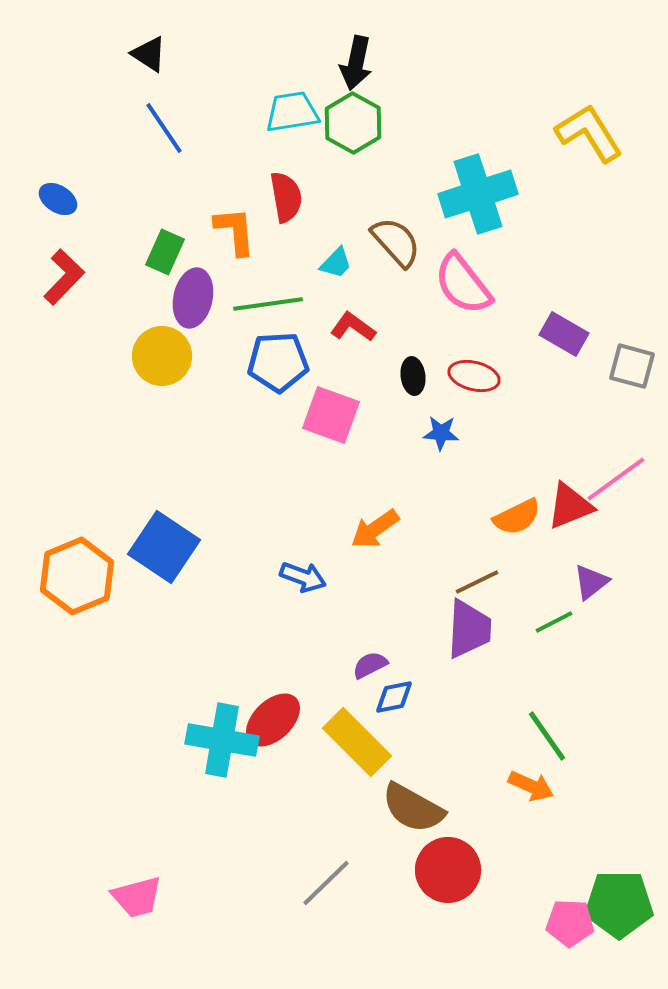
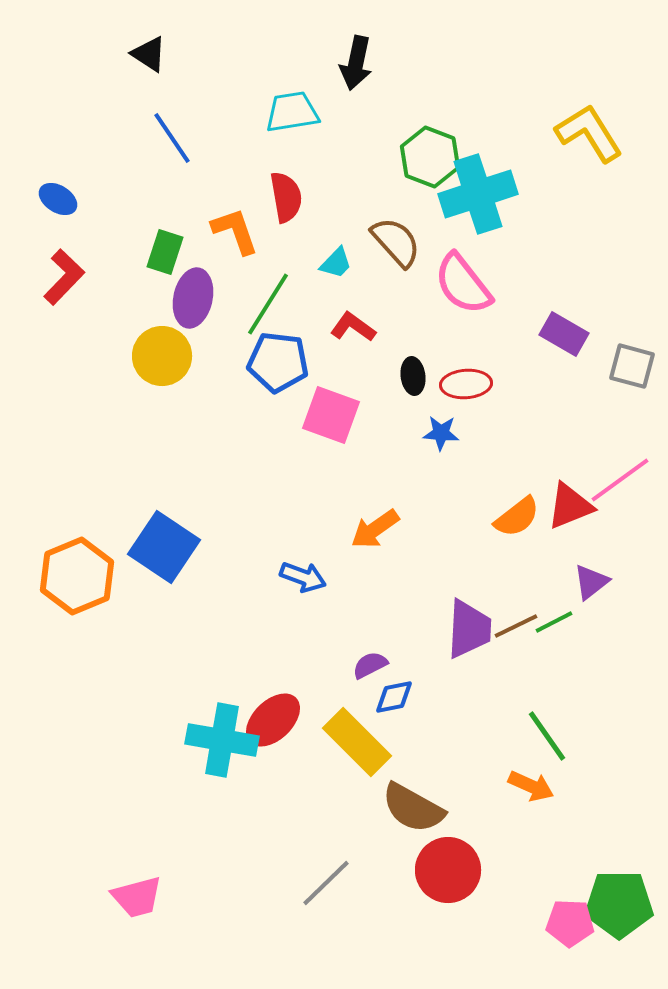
green hexagon at (353, 123): moved 77 px right, 34 px down; rotated 8 degrees counterclockwise
blue line at (164, 128): moved 8 px right, 10 px down
orange L-shape at (235, 231): rotated 14 degrees counterclockwise
green rectangle at (165, 252): rotated 6 degrees counterclockwise
green line at (268, 304): rotated 50 degrees counterclockwise
blue pentagon at (278, 362): rotated 10 degrees clockwise
red ellipse at (474, 376): moved 8 px left, 8 px down; rotated 18 degrees counterclockwise
pink line at (616, 479): moved 4 px right, 1 px down
orange semicircle at (517, 517): rotated 12 degrees counterclockwise
brown line at (477, 582): moved 39 px right, 44 px down
